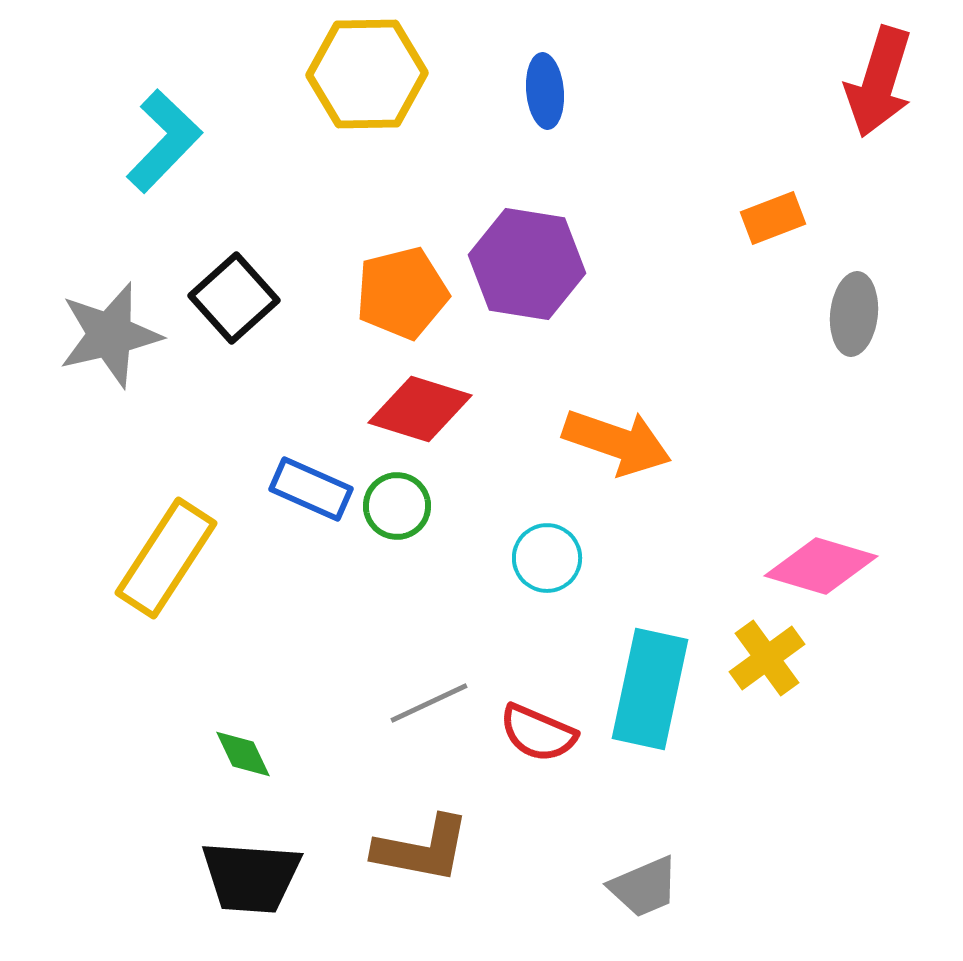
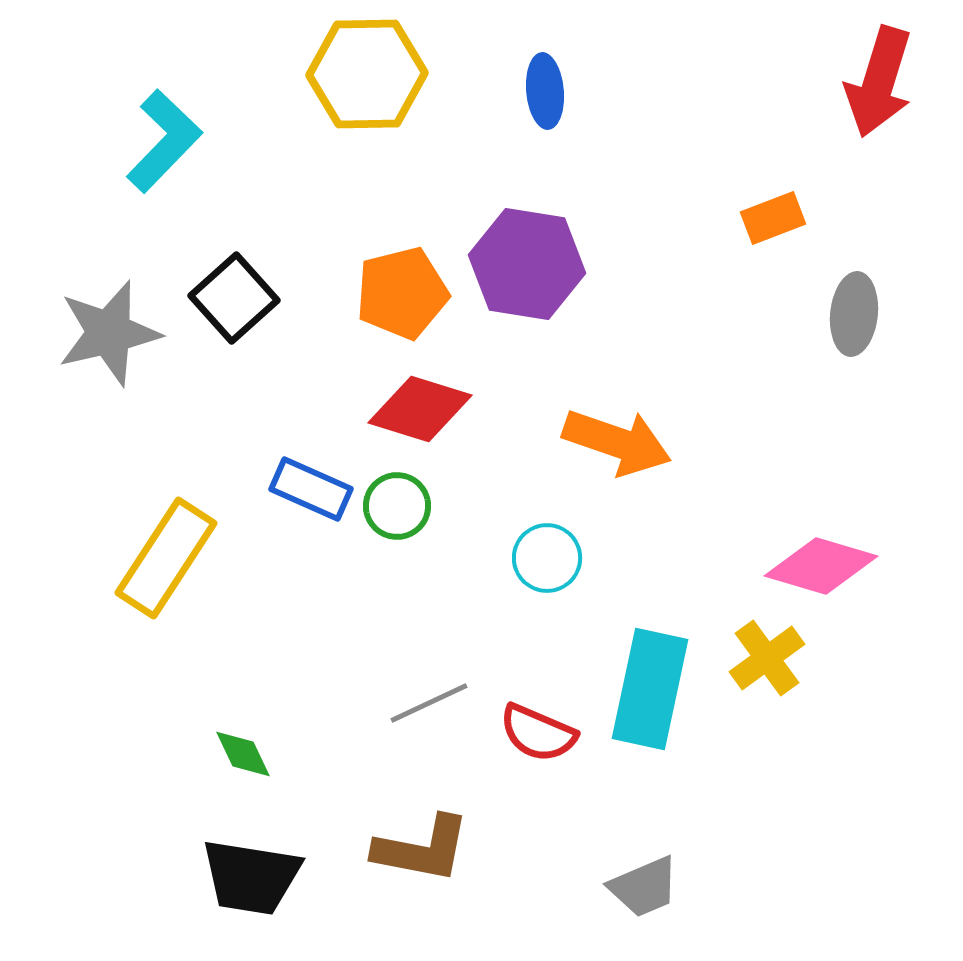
gray star: moved 1 px left, 2 px up
black trapezoid: rotated 5 degrees clockwise
